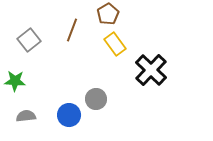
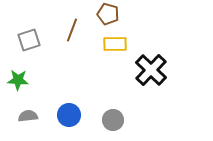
brown pentagon: rotated 25 degrees counterclockwise
gray square: rotated 20 degrees clockwise
yellow rectangle: rotated 55 degrees counterclockwise
green star: moved 3 px right, 1 px up
gray circle: moved 17 px right, 21 px down
gray semicircle: moved 2 px right
